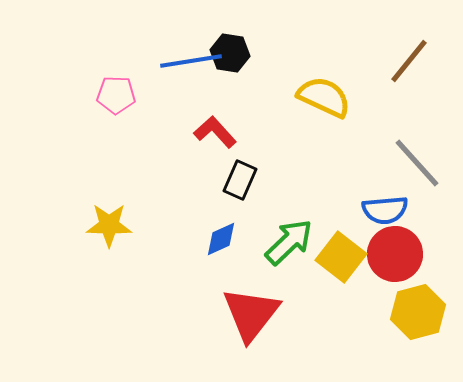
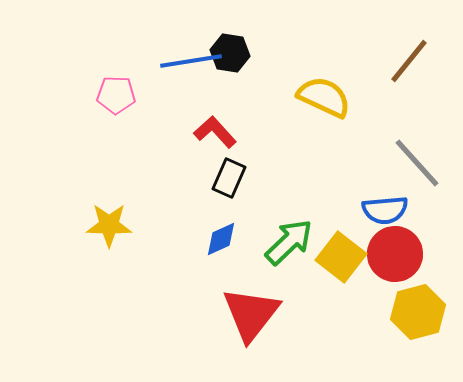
black rectangle: moved 11 px left, 2 px up
